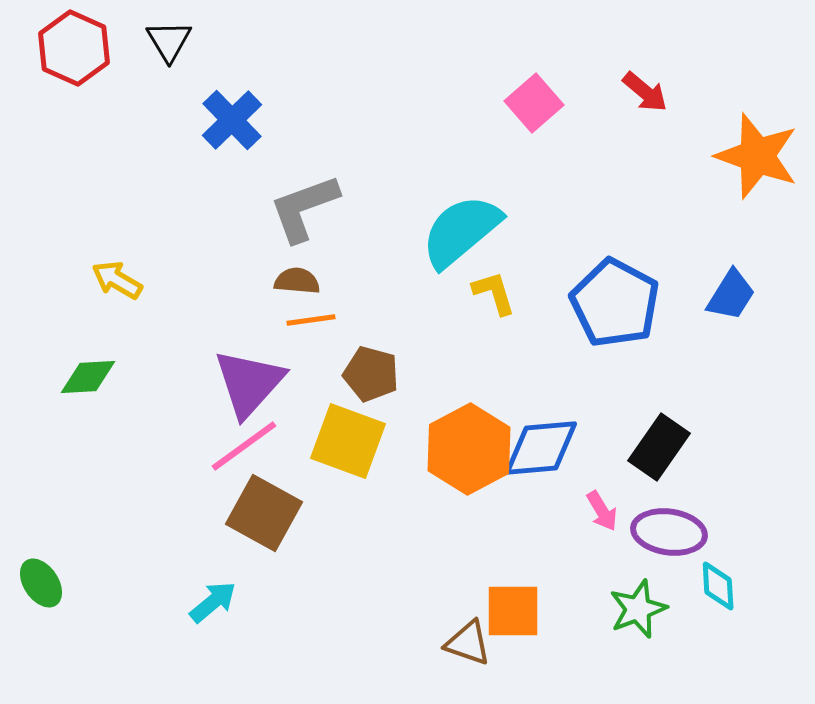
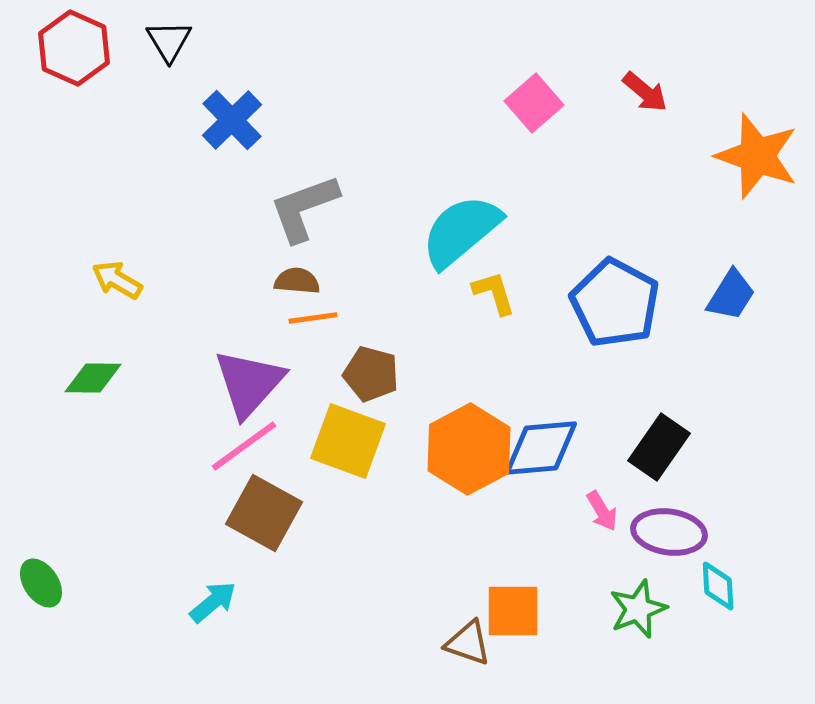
orange line: moved 2 px right, 2 px up
green diamond: moved 5 px right, 1 px down; rotated 4 degrees clockwise
